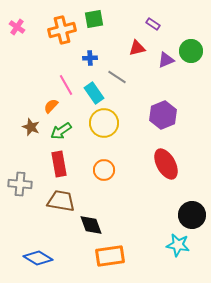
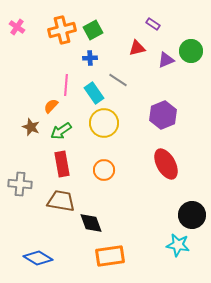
green square: moved 1 px left, 11 px down; rotated 18 degrees counterclockwise
gray line: moved 1 px right, 3 px down
pink line: rotated 35 degrees clockwise
red rectangle: moved 3 px right
black diamond: moved 2 px up
